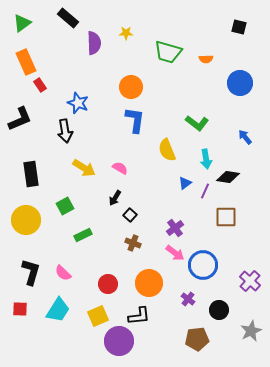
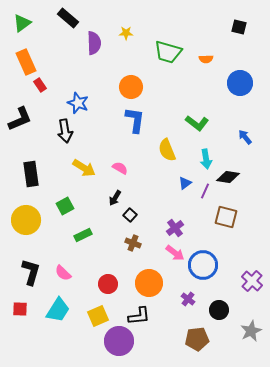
brown square at (226, 217): rotated 15 degrees clockwise
purple cross at (250, 281): moved 2 px right
